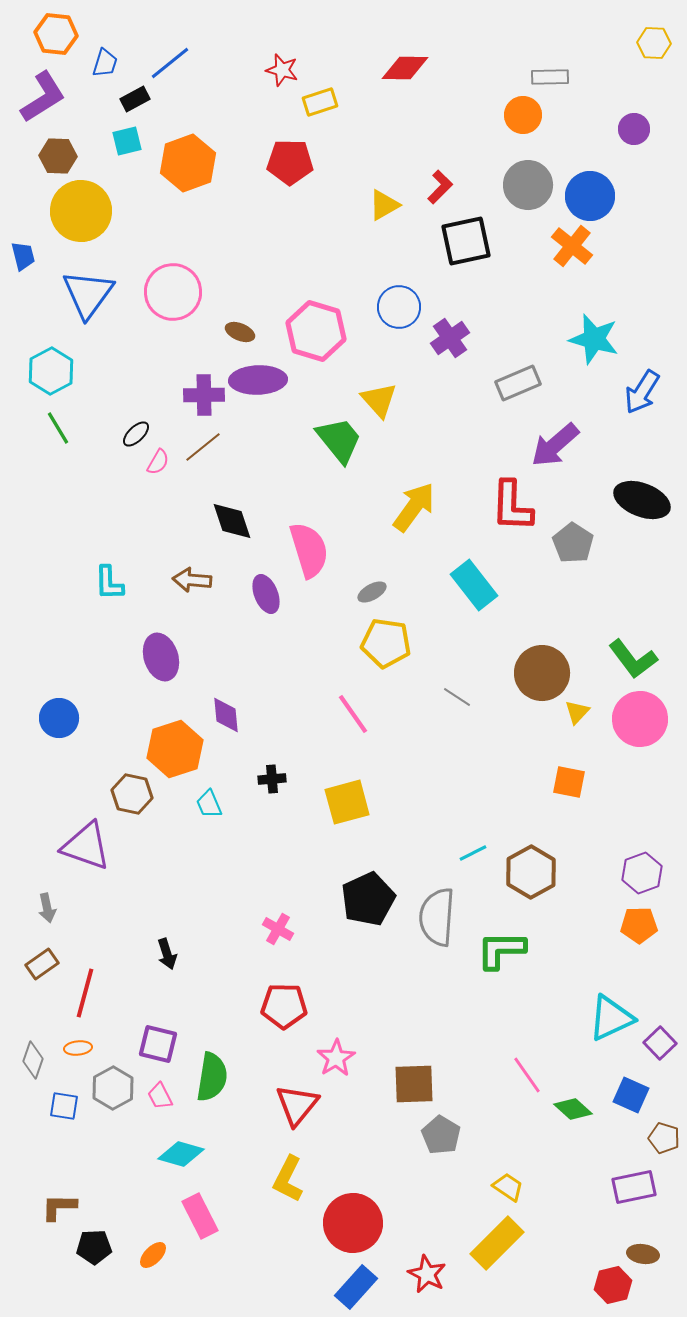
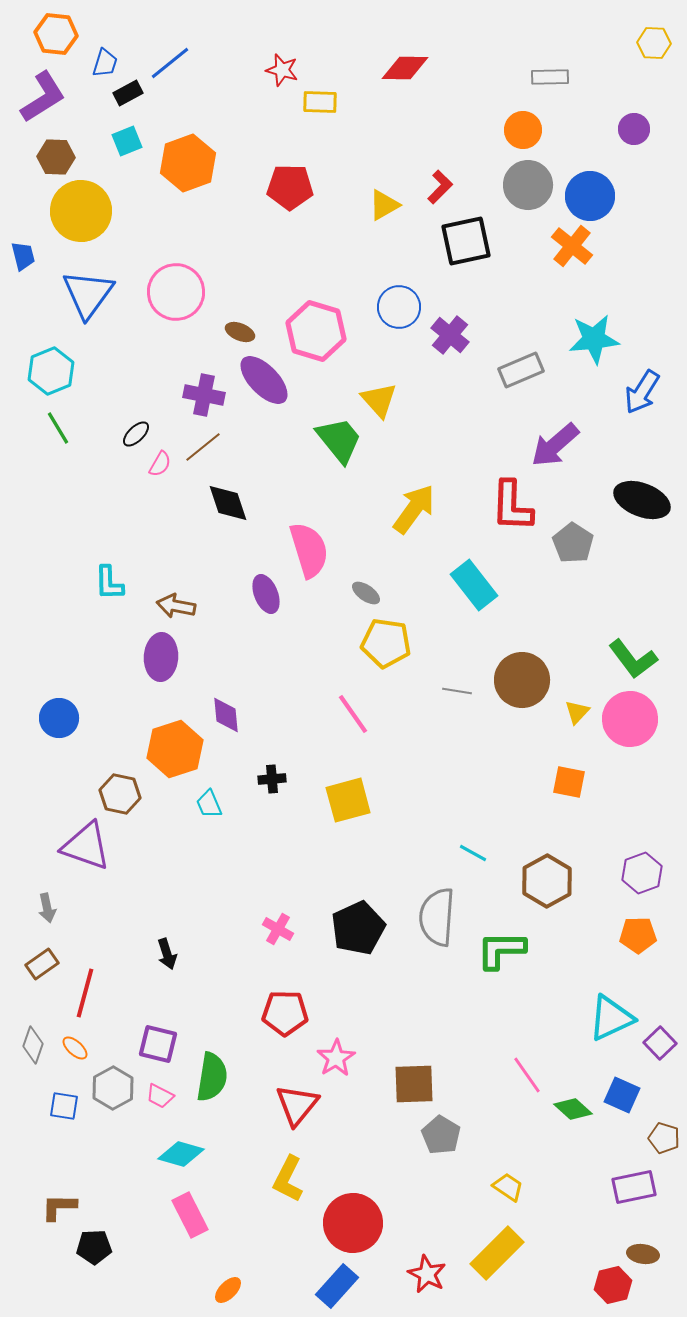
black rectangle at (135, 99): moved 7 px left, 6 px up
yellow rectangle at (320, 102): rotated 20 degrees clockwise
orange circle at (523, 115): moved 15 px down
cyan square at (127, 141): rotated 8 degrees counterclockwise
brown hexagon at (58, 156): moved 2 px left, 1 px down
red pentagon at (290, 162): moved 25 px down
pink circle at (173, 292): moved 3 px right
purple cross at (450, 338): moved 3 px up; rotated 15 degrees counterclockwise
cyan star at (594, 339): rotated 21 degrees counterclockwise
cyan hexagon at (51, 371): rotated 6 degrees clockwise
purple ellipse at (258, 380): moved 6 px right; rotated 48 degrees clockwise
gray rectangle at (518, 383): moved 3 px right, 13 px up
purple cross at (204, 395): rotated 12 degrees clockwise
pink semicircle at (158, 462): moved 2 px right, 2 px down
yellow arrow at (414, 507): moved 2 px down
black diamond at (232, 521): moved 4 px left, 18 px up
brown arrow at (192, 580): moved 16 px left, 26 px down; rotated 6 degrees clockwise
gray ellipse at (372, 592): moved 6 px left, 1 px down; rotated 64 degrees clockwise
purple ellipse at (161, 657): rotated 21 degrees clockwise
brown circle at (542, 673): moved 20 px left, 7 px down
gray line at (457, 697): moved 6 px up; rotated 24 degrees counterclockwise
pink circle at (640, 719): moved 10 px left
brown hexagon at (132, 794): moved 12 px left
yellow square at (347, 802): moved 1 px right, 2 px up
cyan line at (473, 853): rotated 56 degrees clockwise
brown hexagon at (531, 872): moved 16 px right, 9 px down
black pentagon at (368, 899): moved 10 px left, 29 px down
orange pentagon at (639, 925): moved 1 px left, 10 px down
red pentagon at (284, 1006): moved 1 px right, 7 px down
orange ellipse at (78, 1048): moved 3 px left; rotated 48 degrees clockwise
gray diamond at (33, 1060): moved 15 px up
blue square at (631, 1095): moved 9 px left
pink trapezoid at (160, 1096): rotated 36 degrees counterclockwise
pink rectangle at (200, 1216): moved 10 px left, 1 px up
yellow rectangle at (497, 1243): moved 10 px down
orange ellipse at (153, 1255): moved 75 px right, 35 px down
blue rectangle at (356, 1287): moved 19 px left, 1 px up
